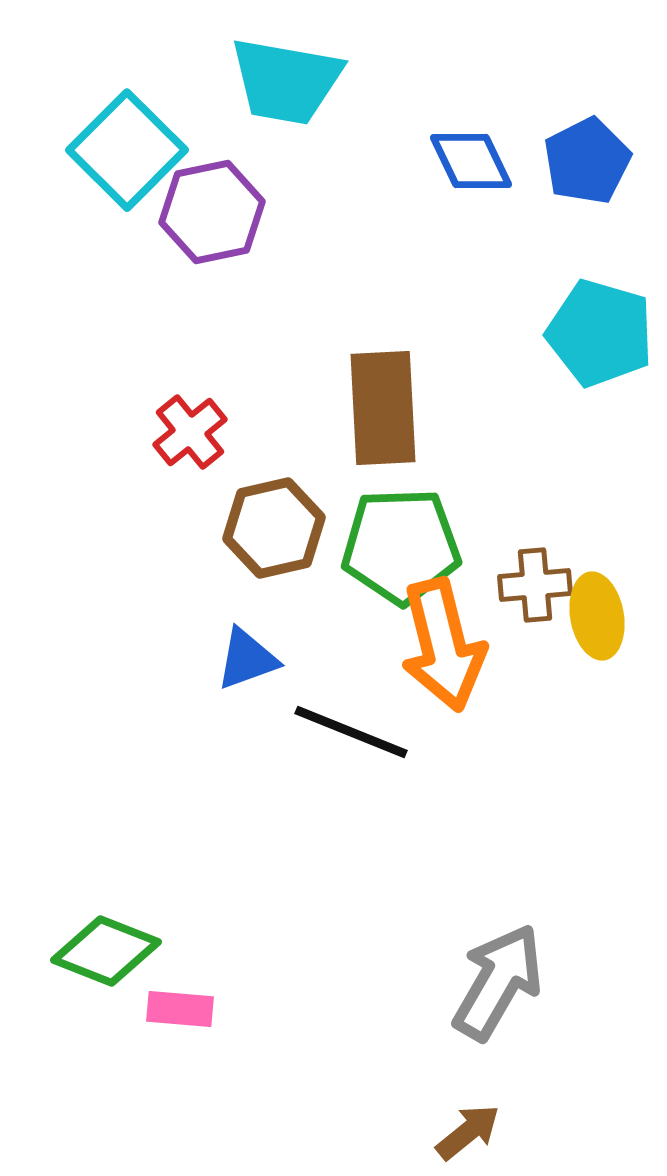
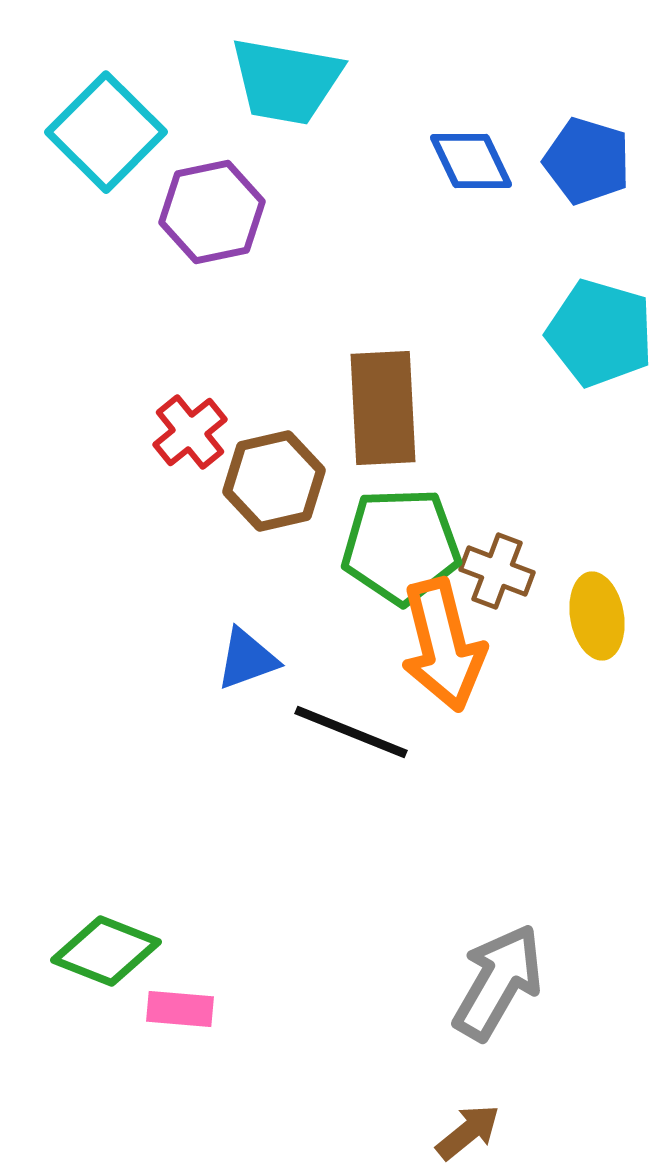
cyan square: moved 21 px left, 18 px up
blue pentagon: rotated 28 degrees counterclockwise
brown hexagon: moved 47 px up
brown cross: moved 38 px left, 14 px up; rotated 26 degrees clockwise
